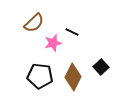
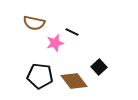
brown semicircle: rotated 55 degrees clockwise
pink star: moved 2 px right
black square: moved 2 px left
brown diamond: moved 1 px right, 4 px down; rotated 64 degrees counterclockwise
